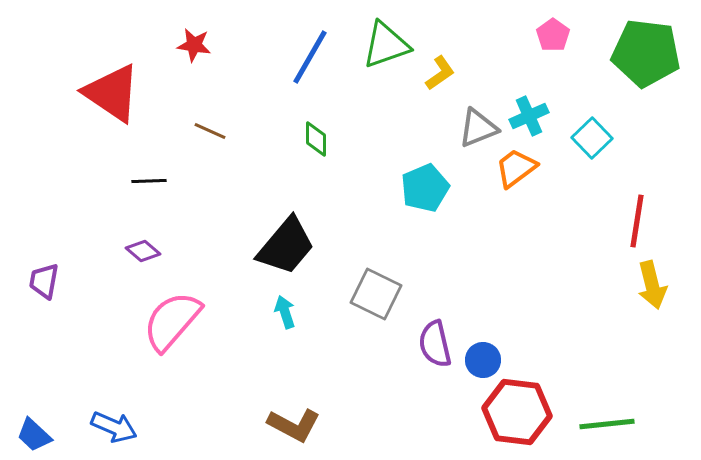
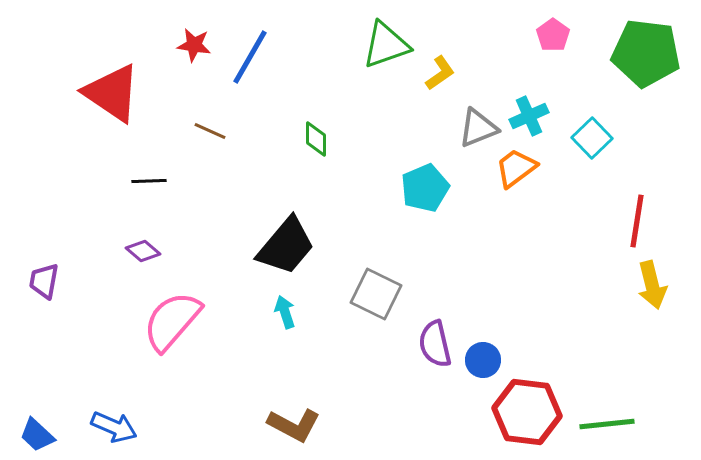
blue line: moved 60 px left
red hexagon: moved 10 px right
blue trapezoid: moved 3 px right
